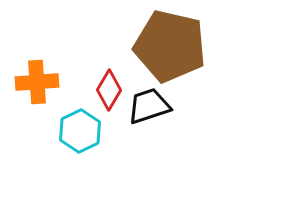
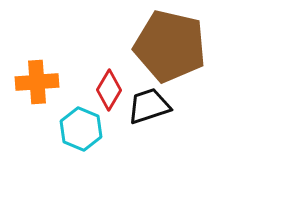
cyan hexagon: moved 1 px right, 2 px up; rotated 12 degrees counterclockwise
